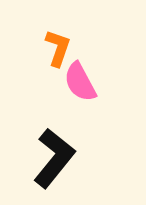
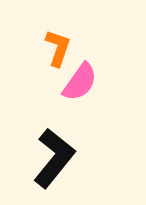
pink semicircle: rotated 117 degrees counterclockwise
